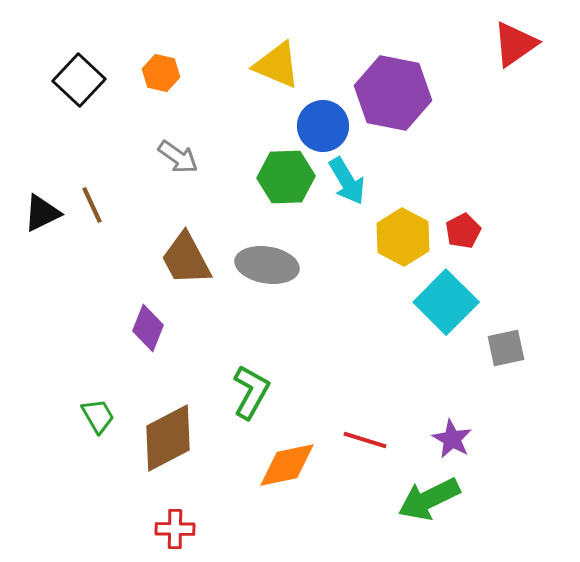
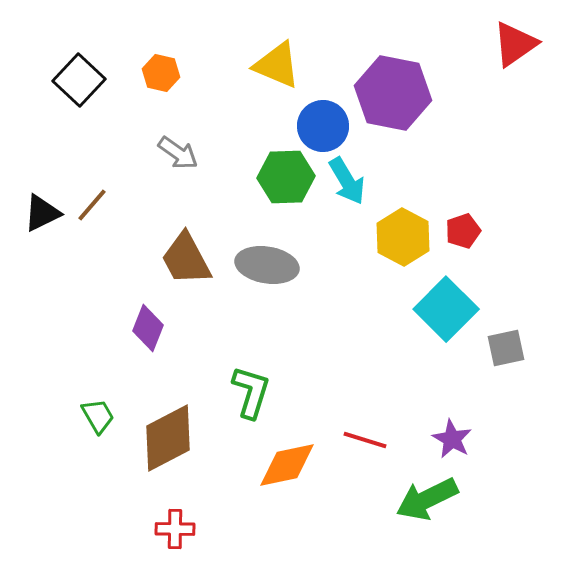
gray arrow: moved 4 px up
brown line: rotated 66 degrees clockwise
red pentagon: rotated 8 degrees clockwise
cyan square: moved 7 px down
green L-shape: rotated 12 degrees counterclockwise
green arrow: moved 2 px left
